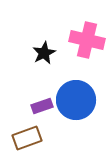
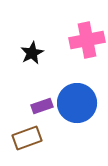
pink cross: rotated 24 degrees counterclockwise
black star: moved 12 px left
blue circle: moved 1 px right, 3 px down
